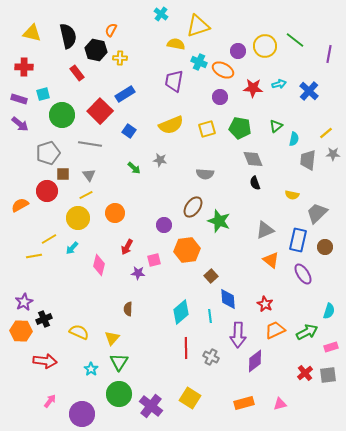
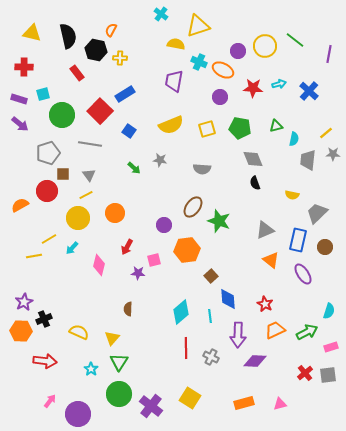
green triangle at (276, 126): rotated 24 degrees clockwise
gray semicircle at (205, 174): moved 3 px left, 5 px up
purple diamond at (255, 361): rotated 40 degrees clockwise
purple circle at (82, 414): moved 4 px left
